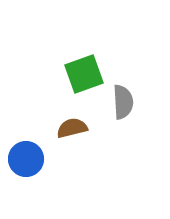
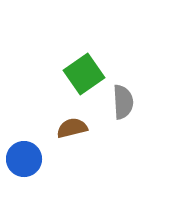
green square: rotated 15 degrees counterclockwise
blue circle: moved 2 px left
